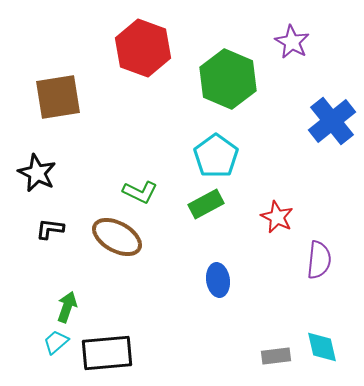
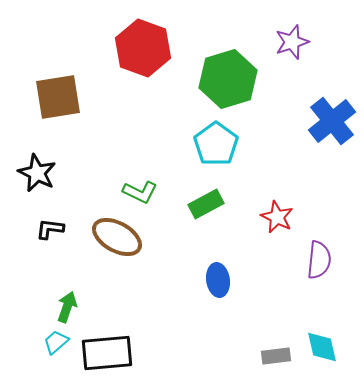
purple star: rotated 24 degrees clockwise
green hexagon: rotated 20 degrees clockwise
cyan pentagon: moved 12 px up
